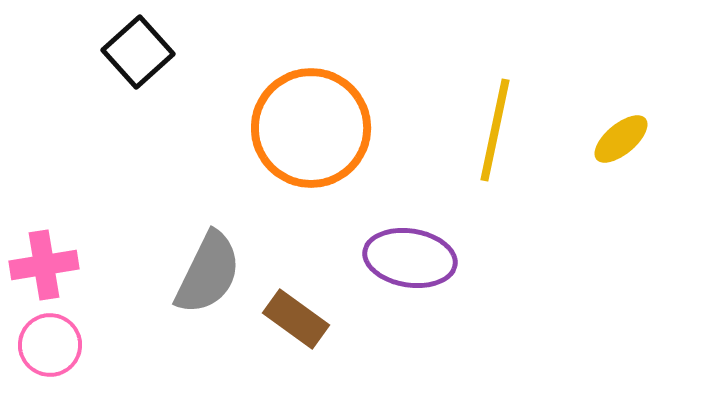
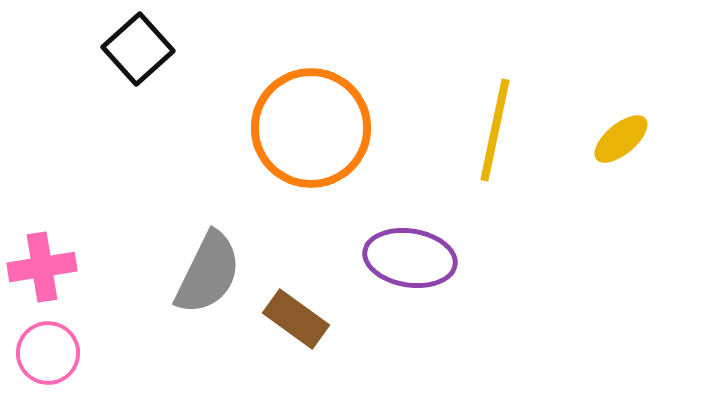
black square: moved 3 px up
pink cross: moved 2 px left, 2 px down
pink circle: moved 2 px left, 8 px down
